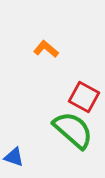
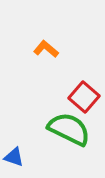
red square: rotated 12 degrees clockwise
green semicircle: moved 4 px left, 1 px up; rotated 15 degrees counterclockwise
